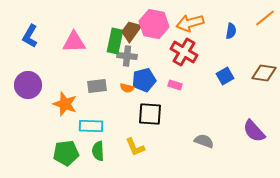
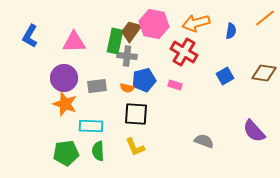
orange arrow: moved 6 px right
purple circle: moved 36 px right, 7 px up
black square: moved 14 px left
